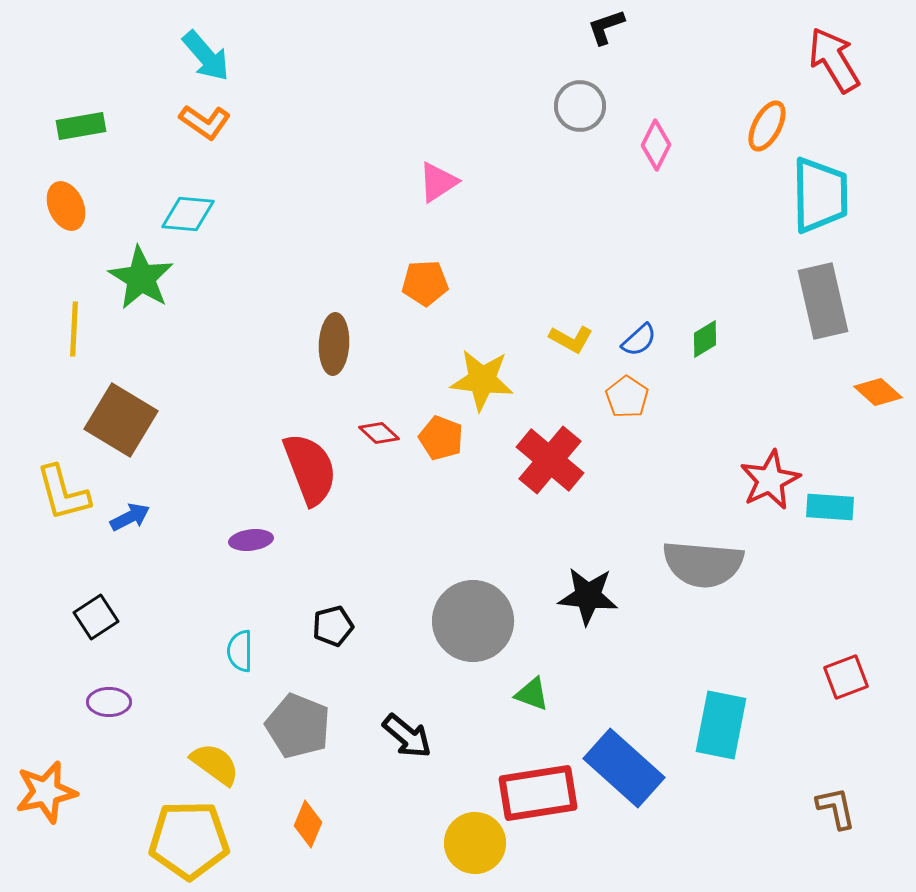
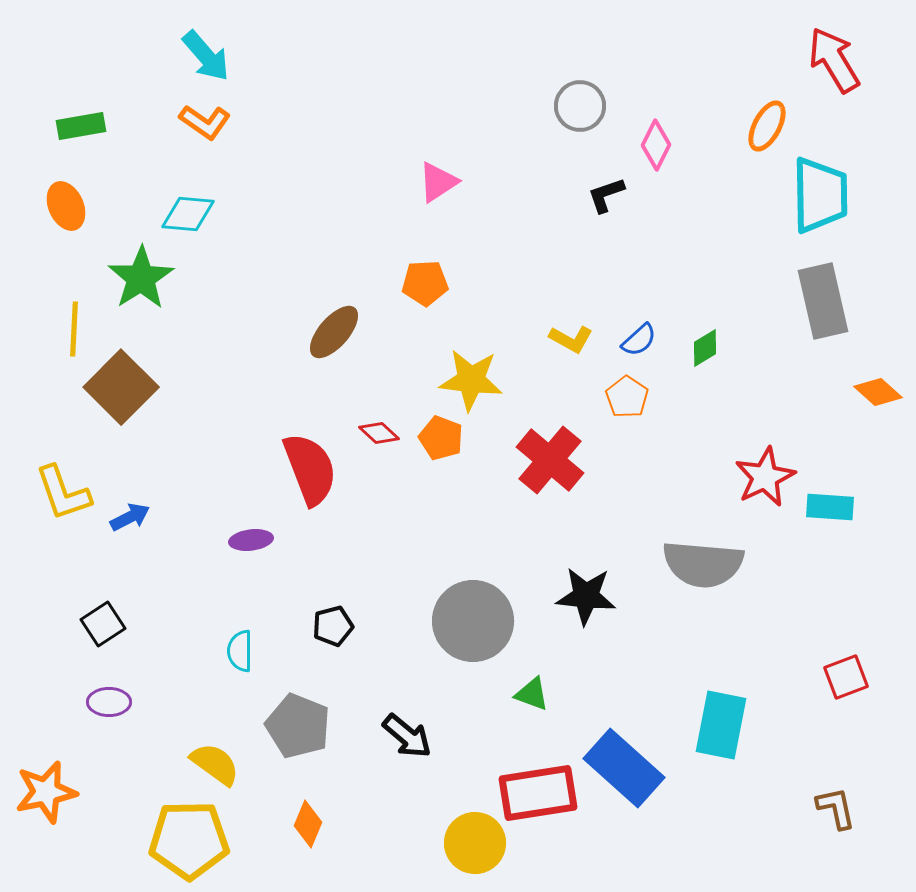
black L-shape at (606, 27): moved 168 px down
green star at (141, 278): rotated 8 degrees clockwise
green diamond at (705, 339): moved 9 px down
brown ellipse at (334, 344): moved 12 px up; rotated 38 degrees clockwise
yellow star at (482, 380): moved 11 px left
brown square at (121, 420): moved 33 px up; rotated 14 degrees clockwise
red star at (770, 480): moved 5 px left, 3 px up
yellow L-shape at (63, 493): rotated 4 degrees counterclockwise
black star at (588, 596): moved 2 px left
black square at (96, 617): moved 7 px right, 7 px down
